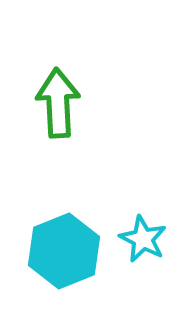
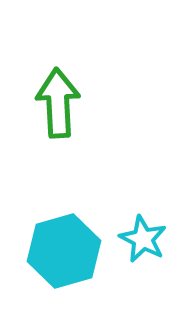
cyan hexagon: rotated 6 degrees clockwise
